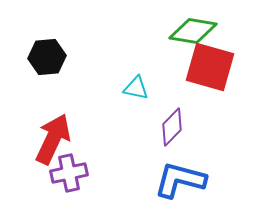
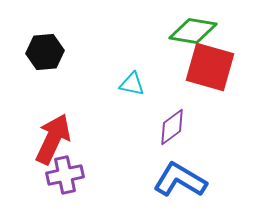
black hexagon: moved 2 px left, 5 px up
cyan triangle: moved 4 px left, 4 px up
purple diamond: rotated 9 degrees clockwise
purple cross: moved 4 px left, 2 px down
blue L-shape: rotated 16 degrees clockwise
